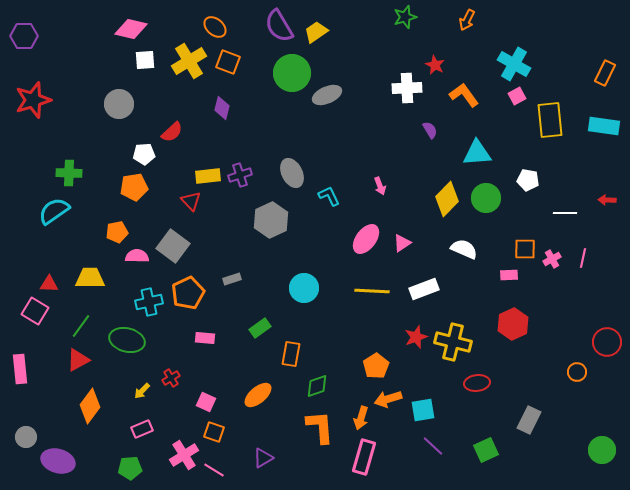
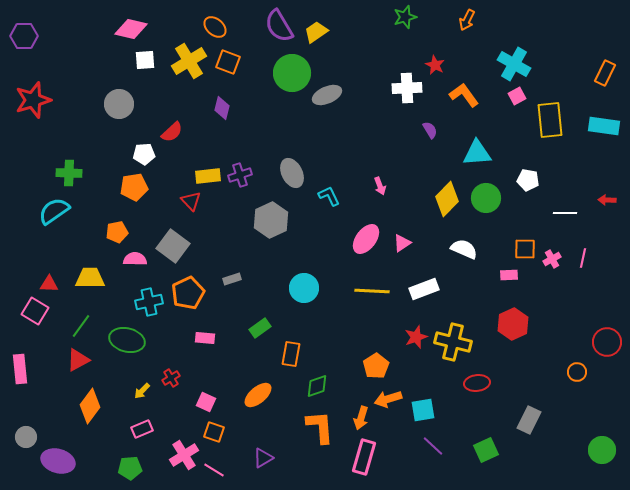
pink semicircle at (137, 256): moved 2 px left, 3 px down
